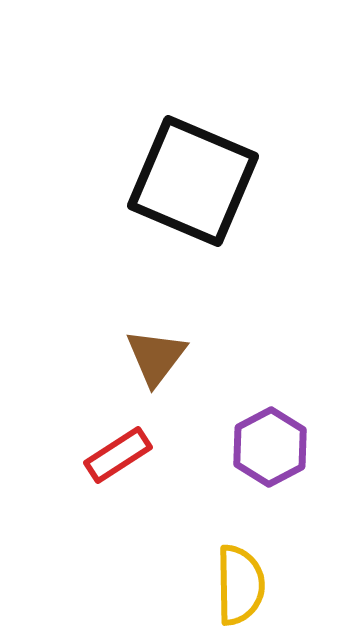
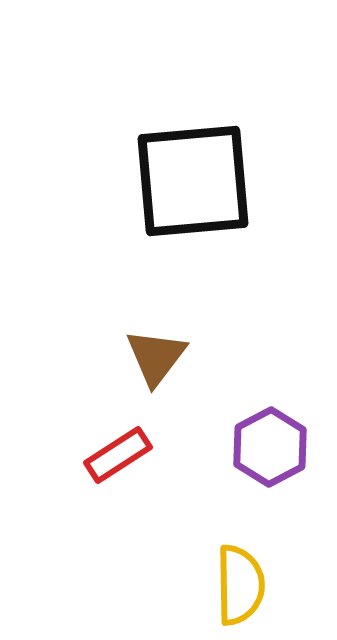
black square: rotated 28 degrees counterclockwise
